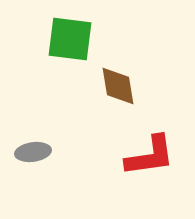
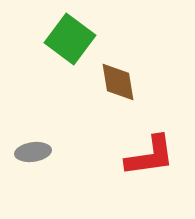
green square: rotated 30 degrees clockwise
brown diamond: moved 4 px up
